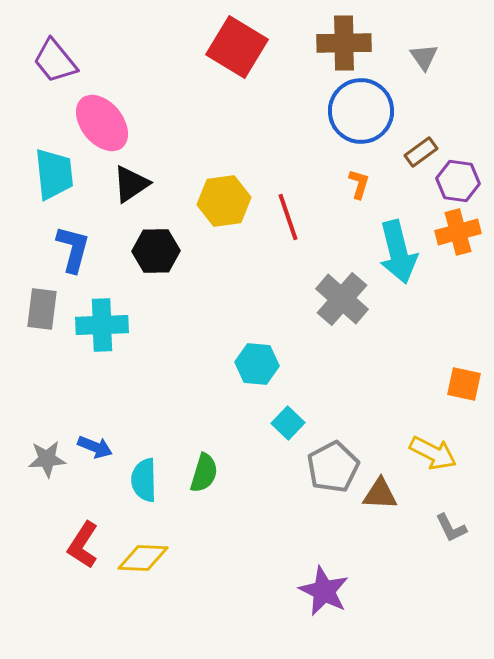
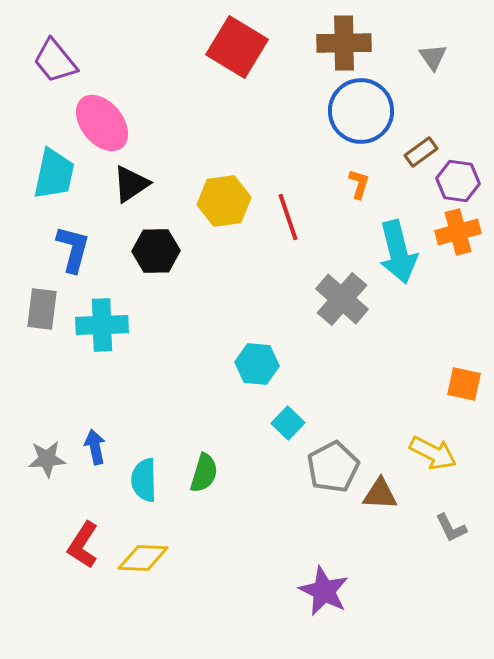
gray triangle: moved 9 px right
cyan trapezoid: rotated 18 degrees clockwise
blue arrow: rotated 124 degrees counterclockwise
